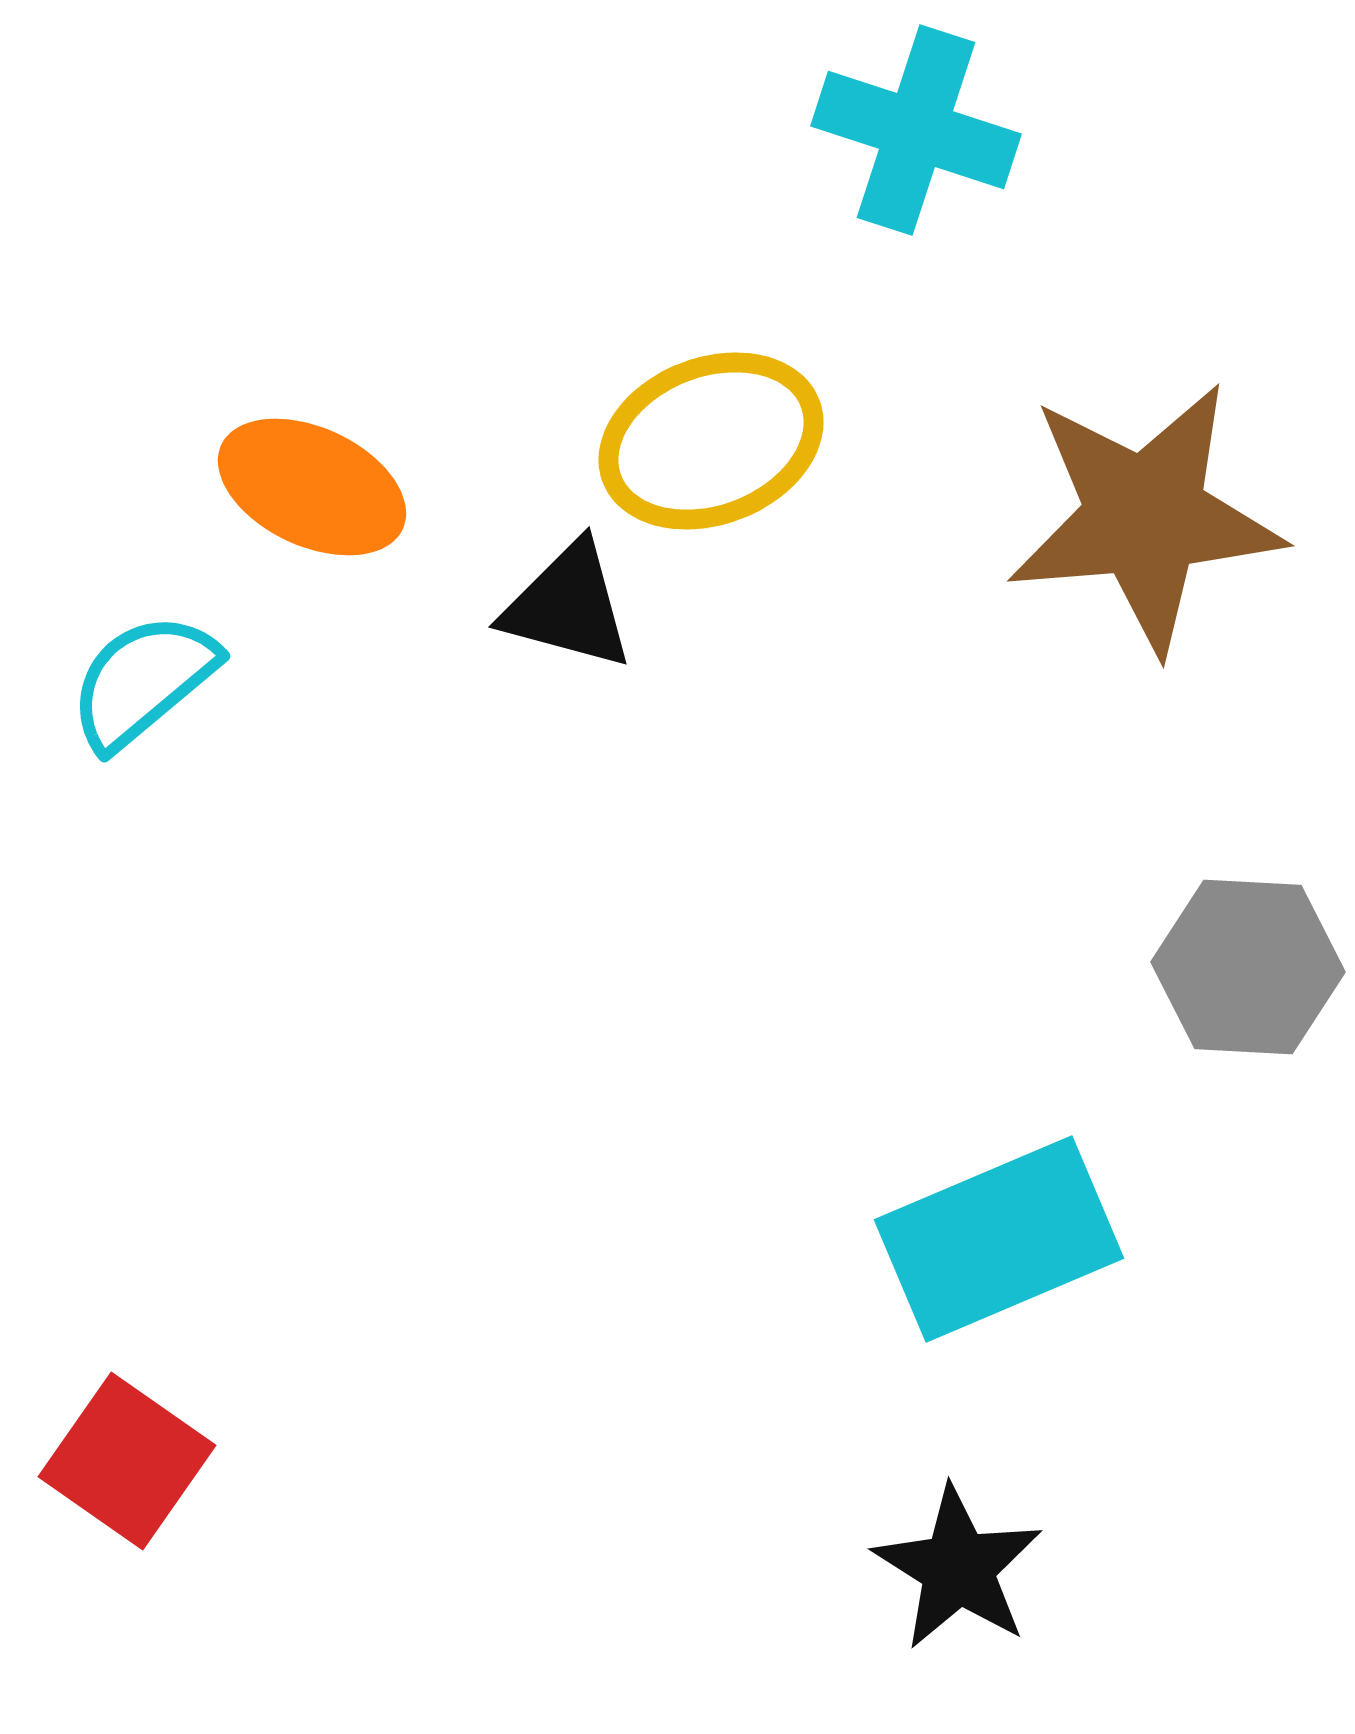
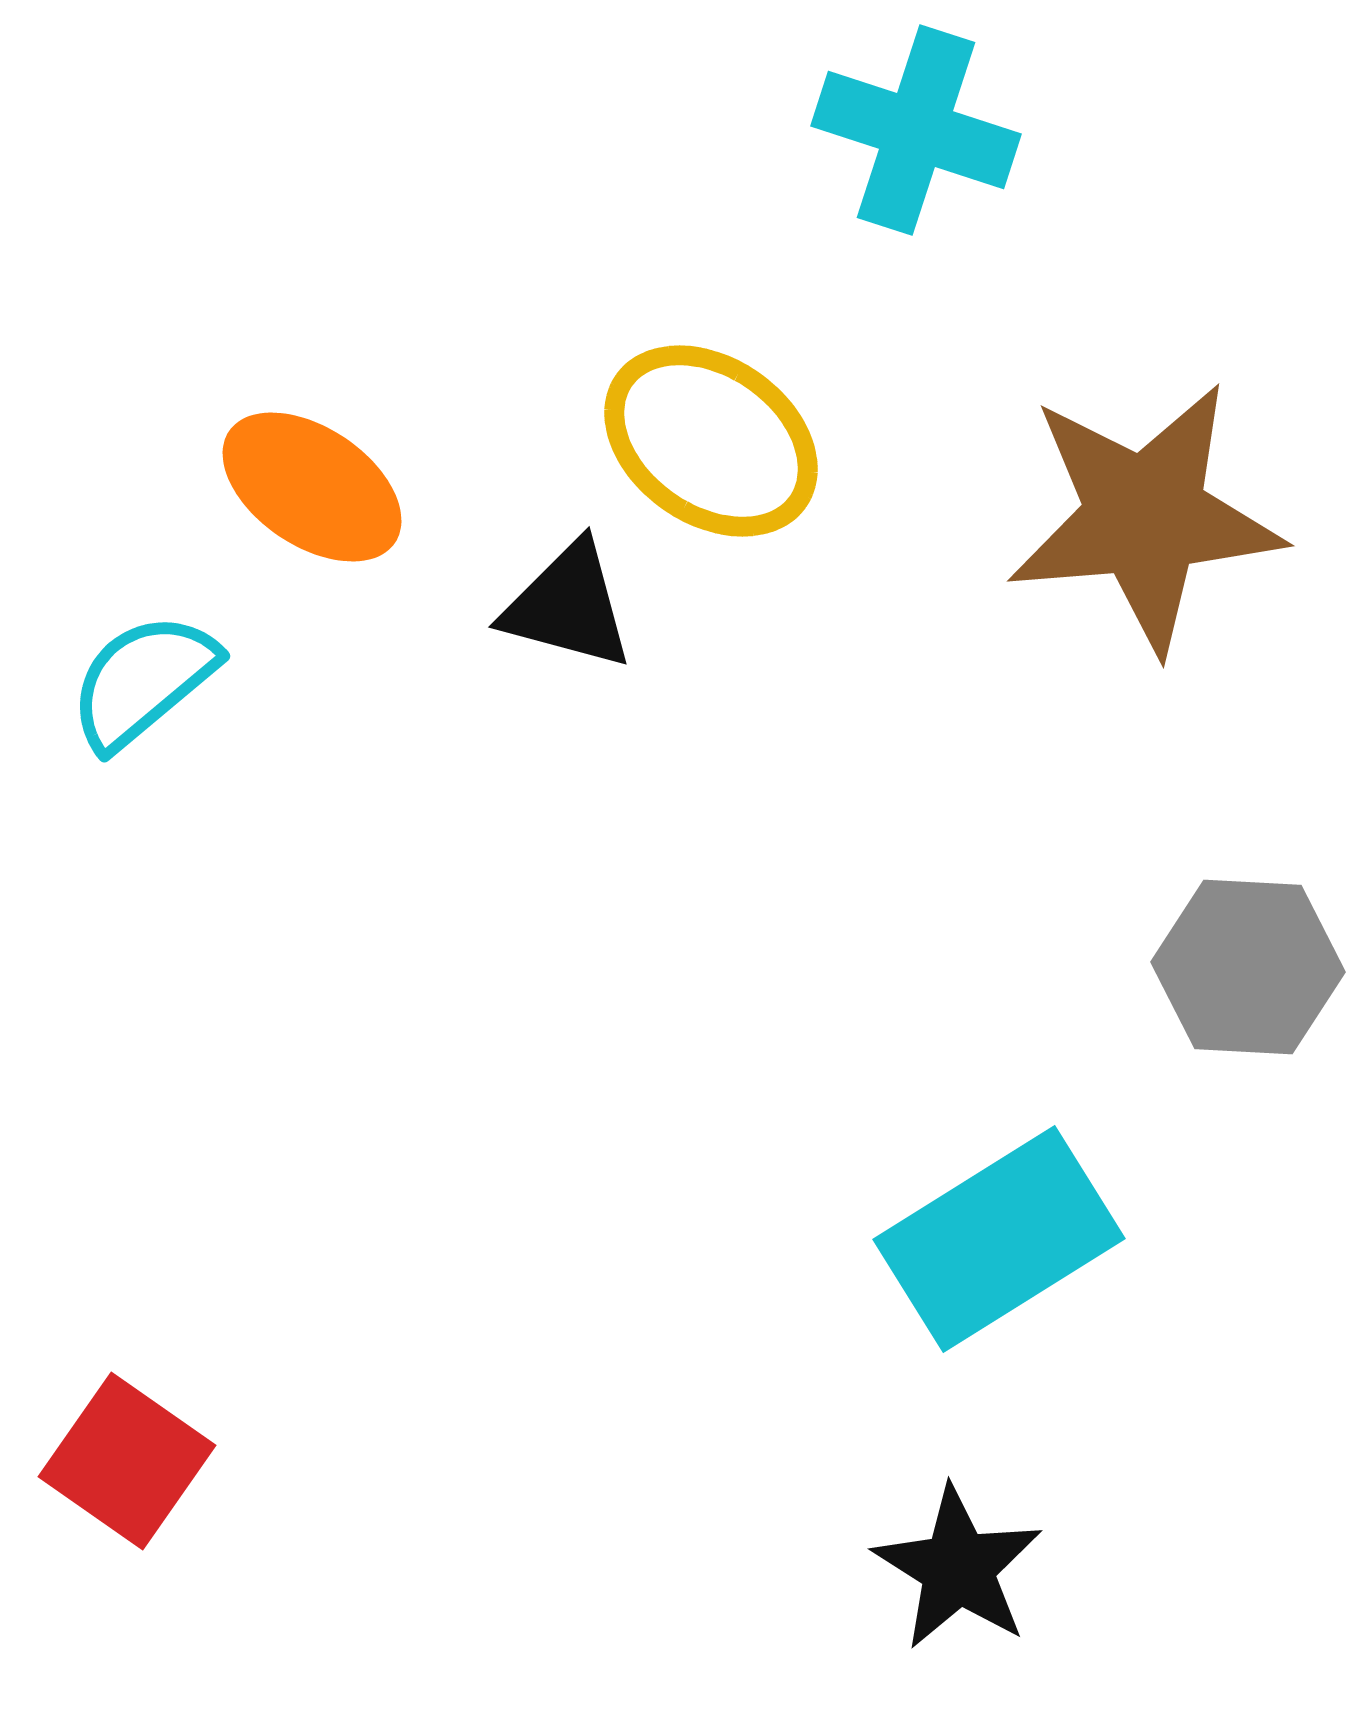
yellow ellipse: rotated 56 degrees clockwise
orange ellipse: rotated 9 degrees clockwise
cyan rectangle: rotated 9 degrees counterclockwise
